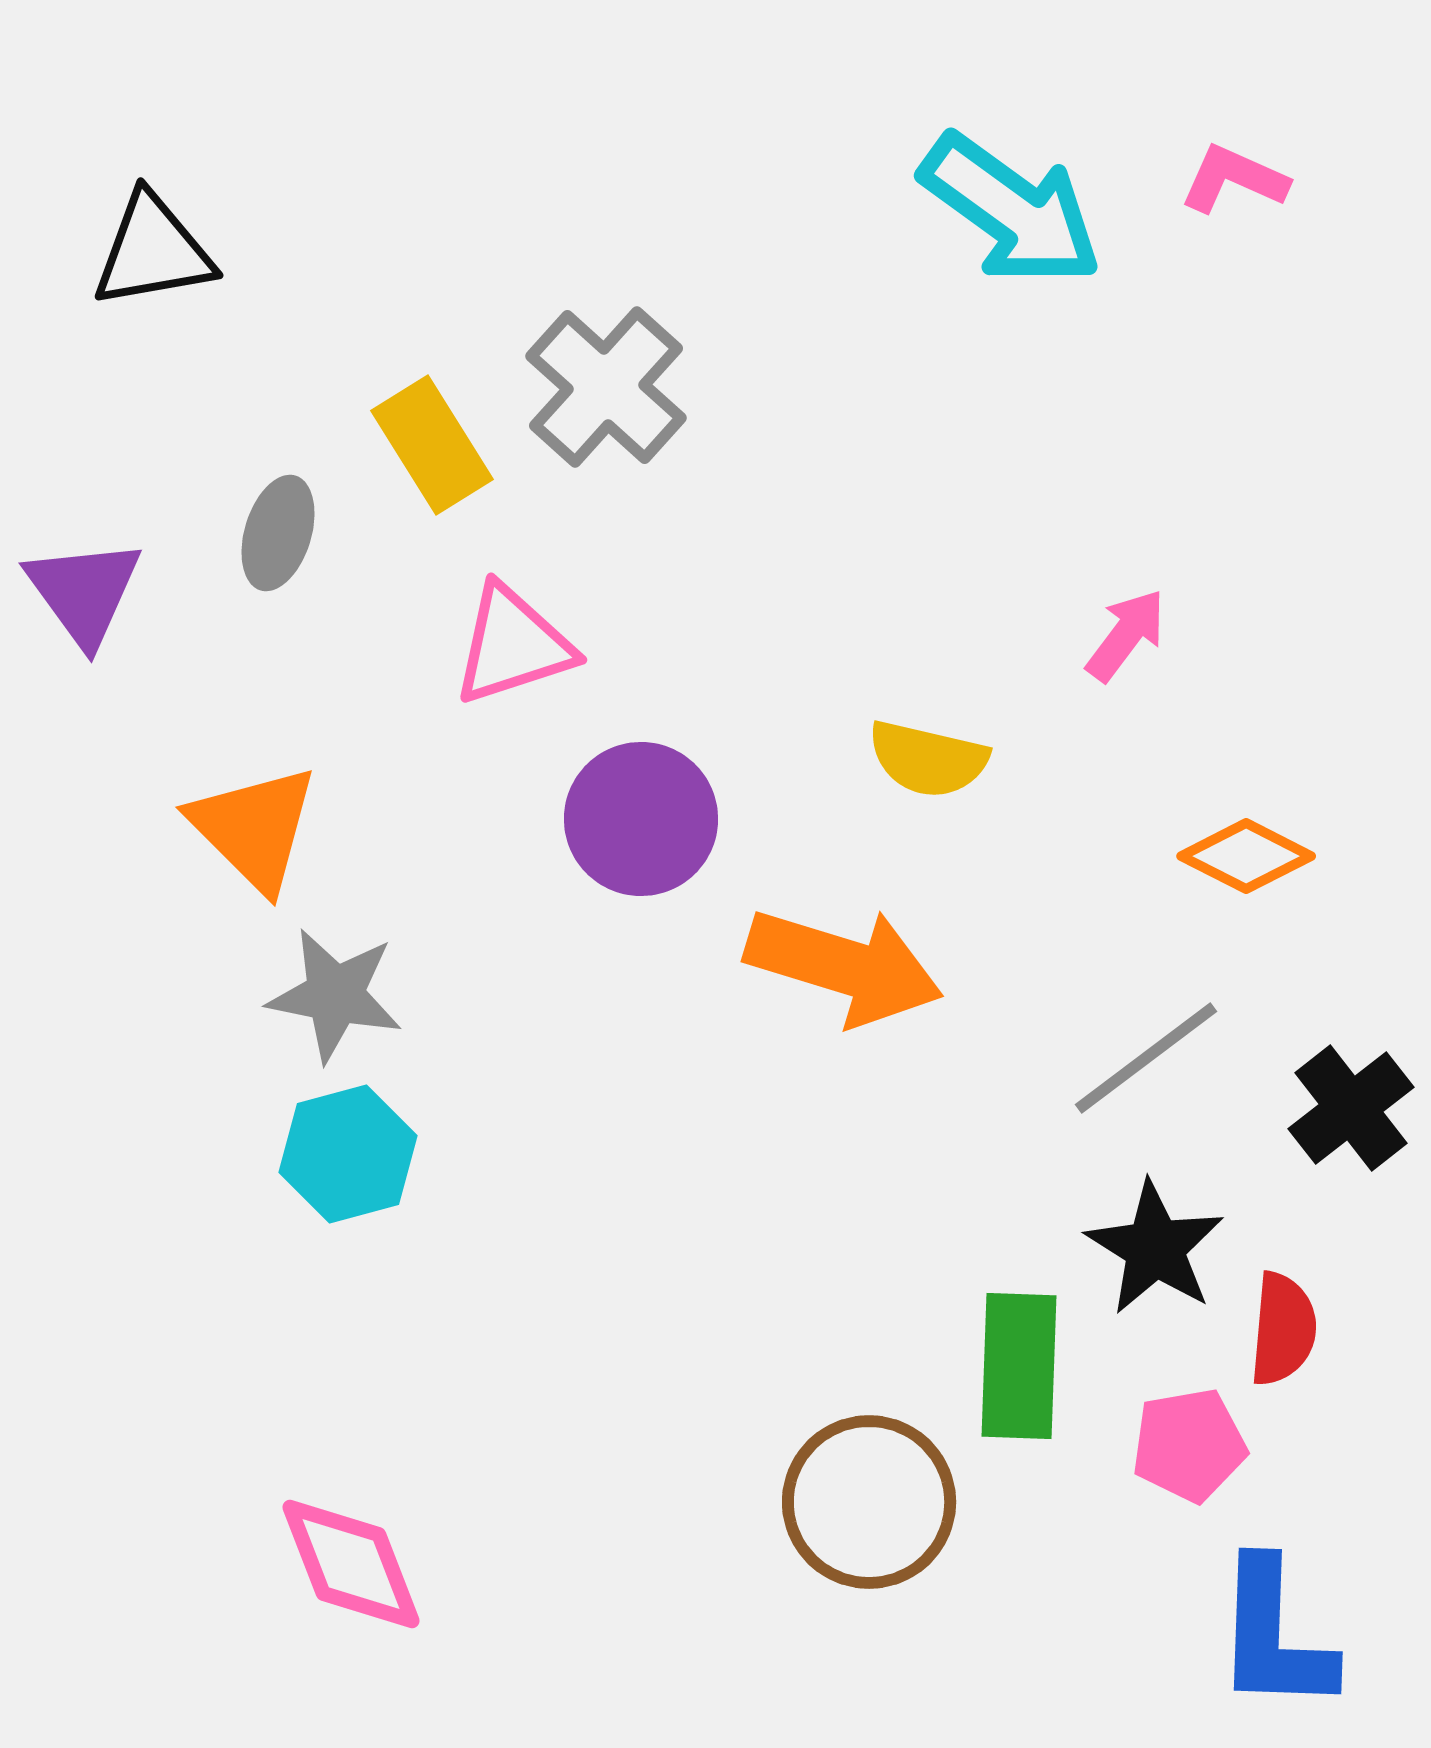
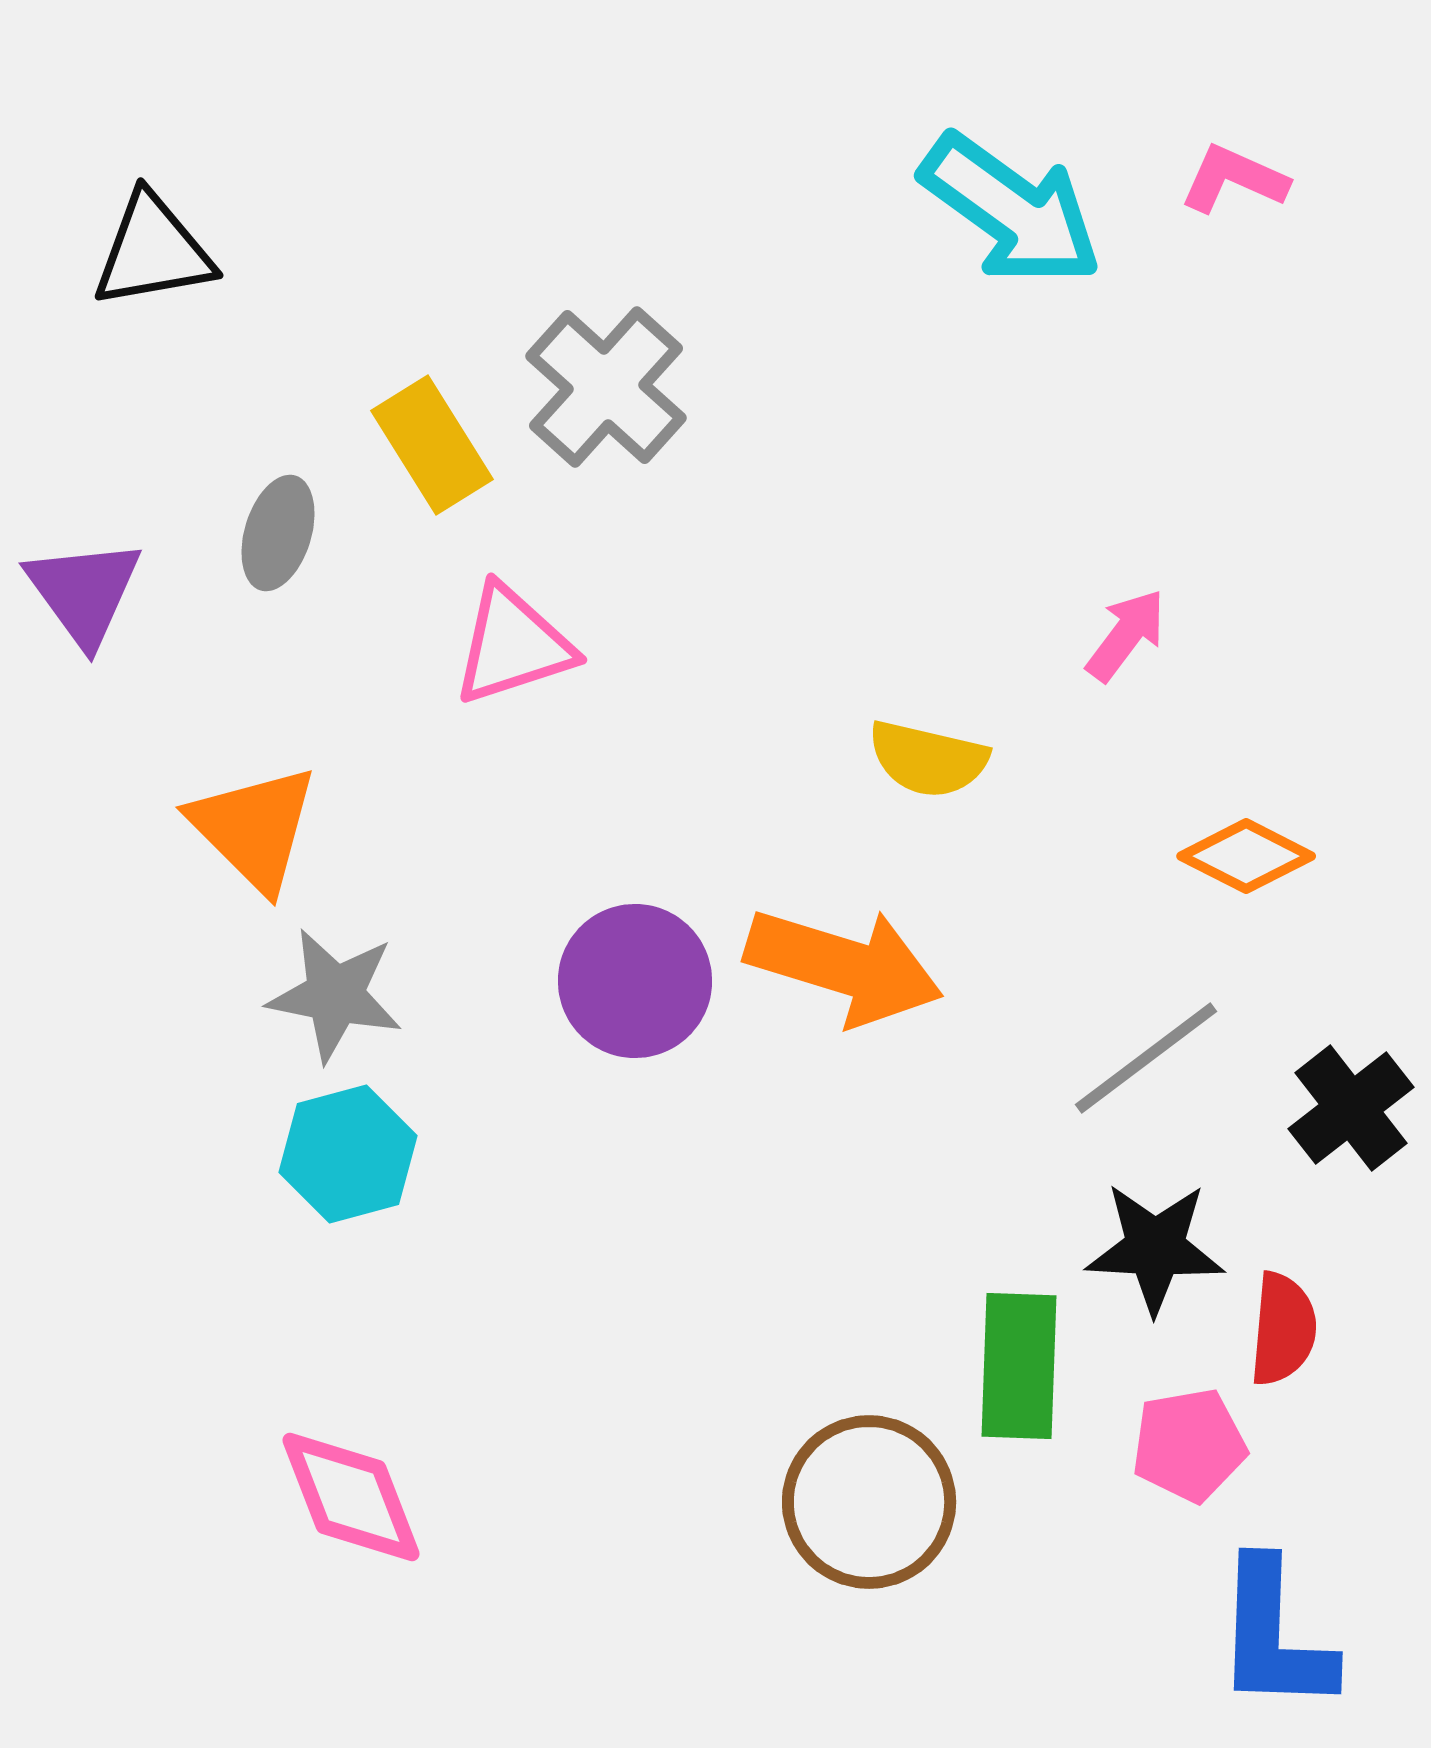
purple circle: moved 6 px left, 162 px down
black star: rotated 29 degrees counterclockwise
pink diamond: moved 67 px up
